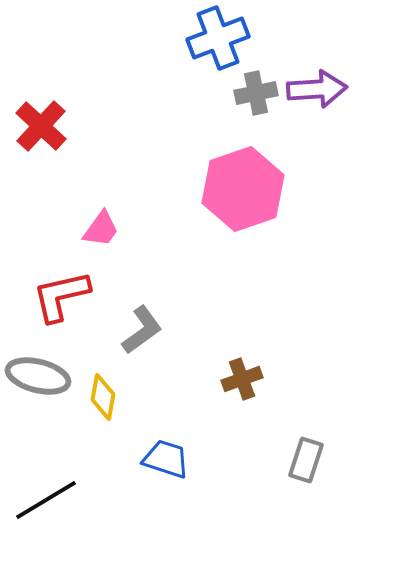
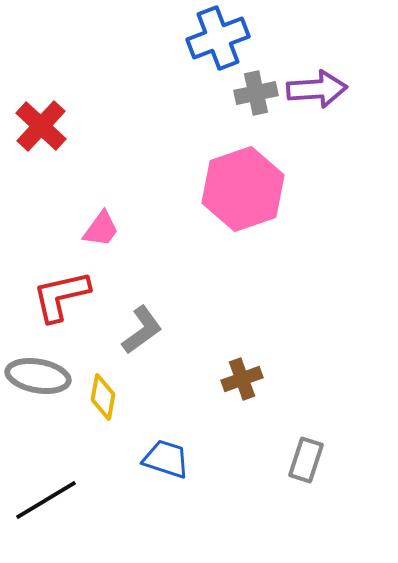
gray ellipse: rotated 4 degrees counterclockwise
